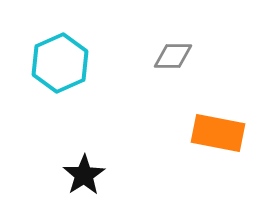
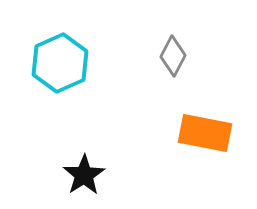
gray diamond: rotated 63 degrees counterclockwise
orange rectangle: moved 13 px left
